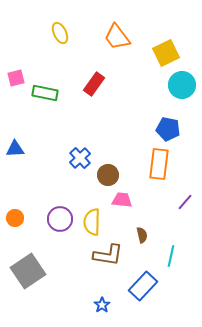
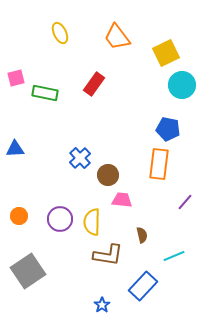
orange circle: moved 4 px right, 2 px up
cyan line: moved 3 px right; rotated 55 degrees clockwise
